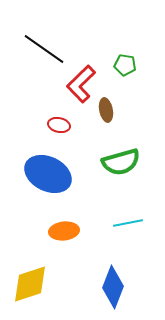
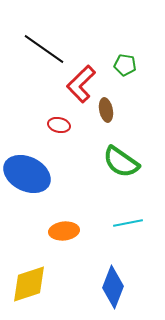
green semicircle: rotated 51 degrees clockwise
blue ellipse: moved 21 px left
yellow diamond: moved 1 px left
